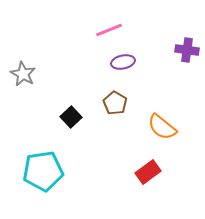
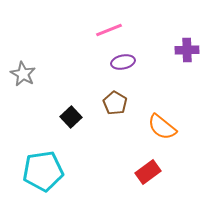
purple cross: rotated 10 degrees counterclockwise
